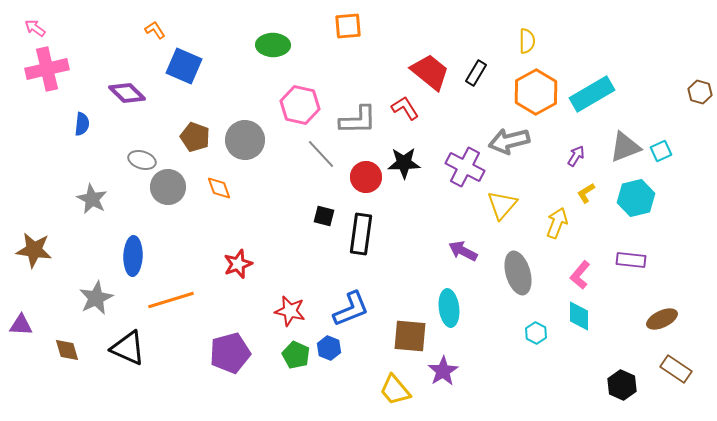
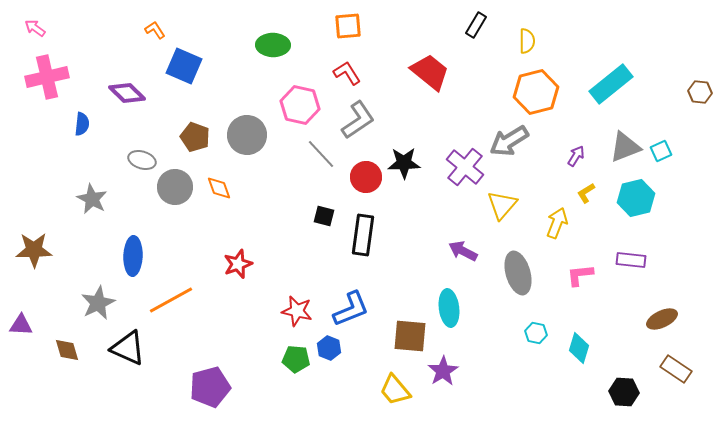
pink cross at (47, 69): moved 8 px down
black rectangle at (476, 73): moved 48 px up
orange hexagon at (536, 92): rotated 15 degrees clockwise
brown hexagon at (700, 92): rotated 10 degrees counterclockwise
cyan rectangle at (592, 94): moved 19 px right, 10 px up; rotated 9 degrees counterclockwise
red L-shape at (405, 108): moved 58 px left, 35 px up
gray L-shape at (358, 120): rotated 33 degrees counterclockwise
gray circle at (245, 140): moved 2 px right, 5 px up
gray arrow at (509, 141): rotated 18 degrees counterclockwise
purple cross at (465, 167): rotated 12 degrees clockwise
gray circle at (168, 187): moved 7 px right
black rectangle at (361, 234): moved 2 px right, 1 px down
brown star at (34, 250): rotated 9 degrees counterclockwise
pink L-shape at (580, 275): rotated 44 degrees clockwise
gray star at (96, 298): moved 2 px right, 5 px down
orange line at (171, 300): rotated 12 degrees counterclockwise
red star at (290, 311): moved 7 px right
cyan diamond at (579, 316): moved 32 px down; rotated 16 degrees clockwise
cyan hexagon at (536, 333): rotated 15 degrees counterclockwise
purple pentagon at (230, 353): moved 20 px left, 34 px down
green pentagon at (296, 355): moved 4 px down; rotated 20 degrees counterclockwise
black hexagon at (622, 385): moved 2 px right, 7 px down; rotated 20 degrees counterclockwise
